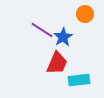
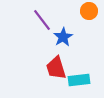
orange circle: moved 4 px right, 3 px up
purple line: moved 10 px up; rotated 20 degrees clockwise
red trapezoid: moved 1 px left, 5 px down; rotated 140 degrees clockwise
